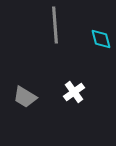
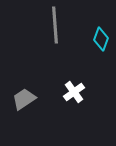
cyan diamond: rotated 35 degrees clockwise
gray trapezoid: moved 1 px left, 2 px down; rotated 115 degrees clockwise
